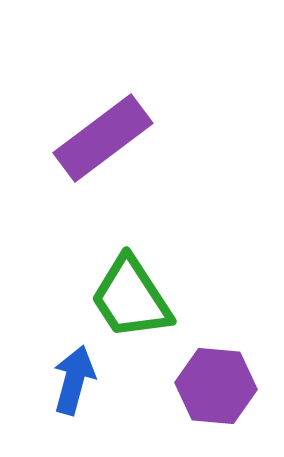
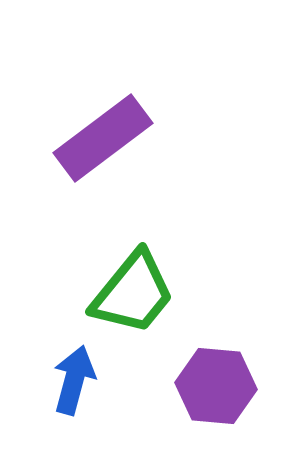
green trapezoid: moved 2 px right, 5 px up; rotated 108 degrees counterclockwise
